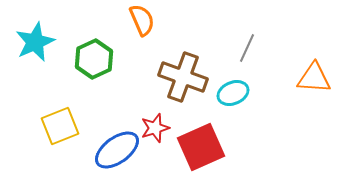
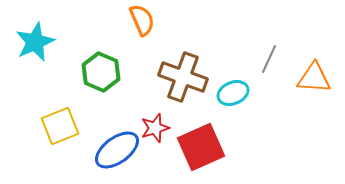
gray line: moved 22 px right, 11 px down
green hexagon: moved 7 px right, 13 px down; rotated 12 degrees counterclockwise
